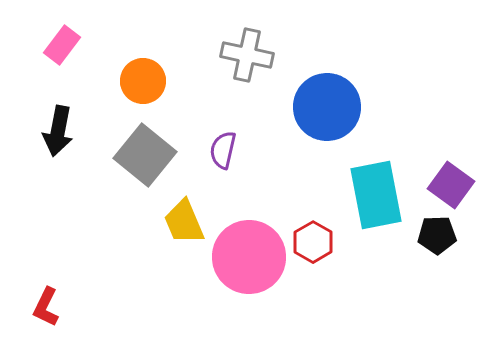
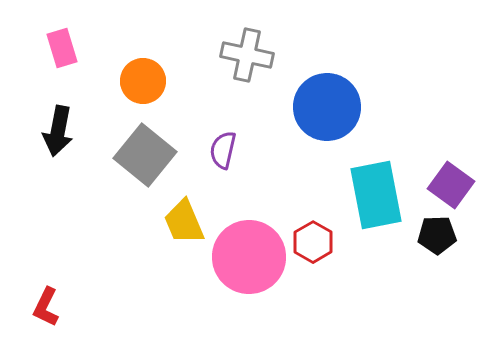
pink rectangle: moved 3 px down; rotated 54 degrees counterclockwise
